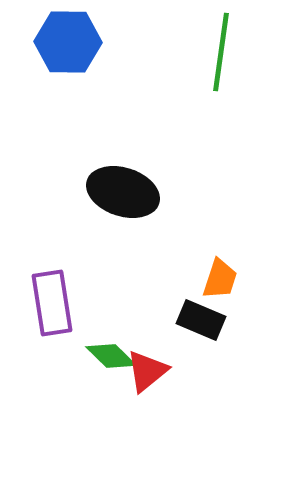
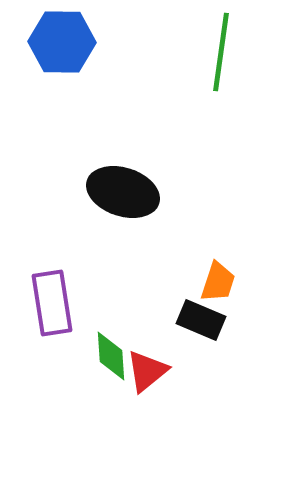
blue hexagon: moved 6 px left
orange trapezoid: moved 2 px left, 3 px down
green diamond: rotated 42 degrees clockwise
